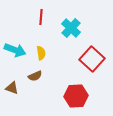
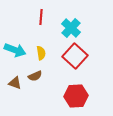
red square: moved 17 px left, 3 px up
brown triangle: moved 3 px right, 5 px up
